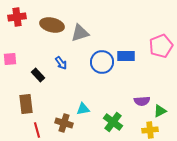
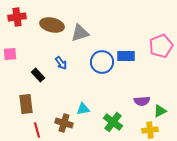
pink square: moved 5 px up
